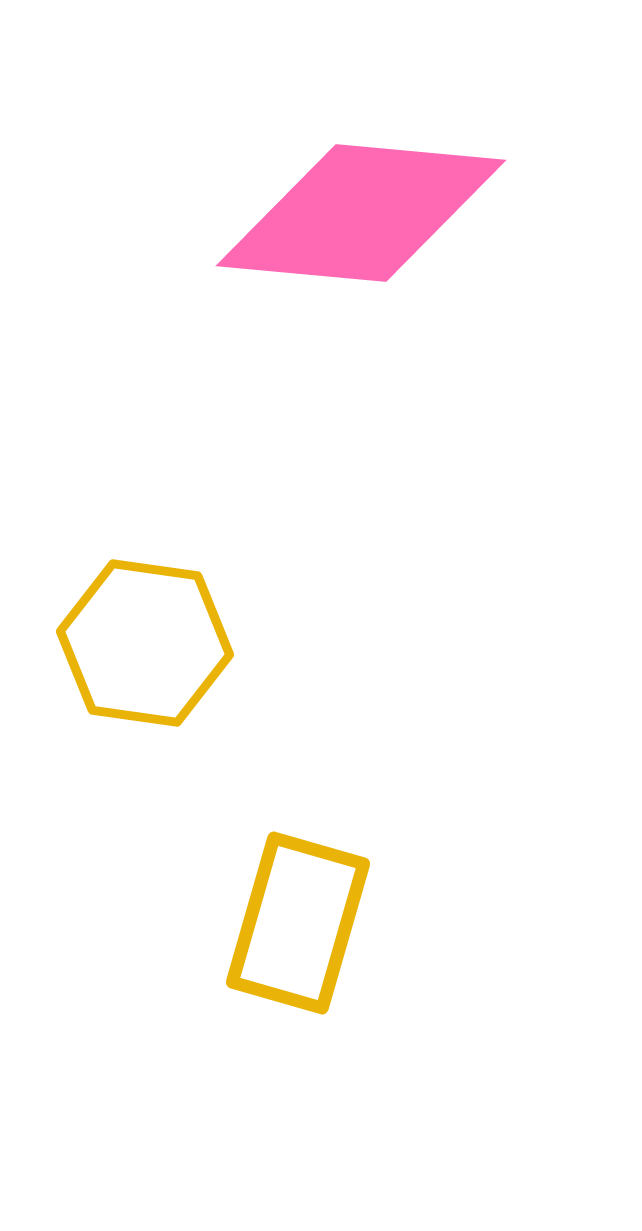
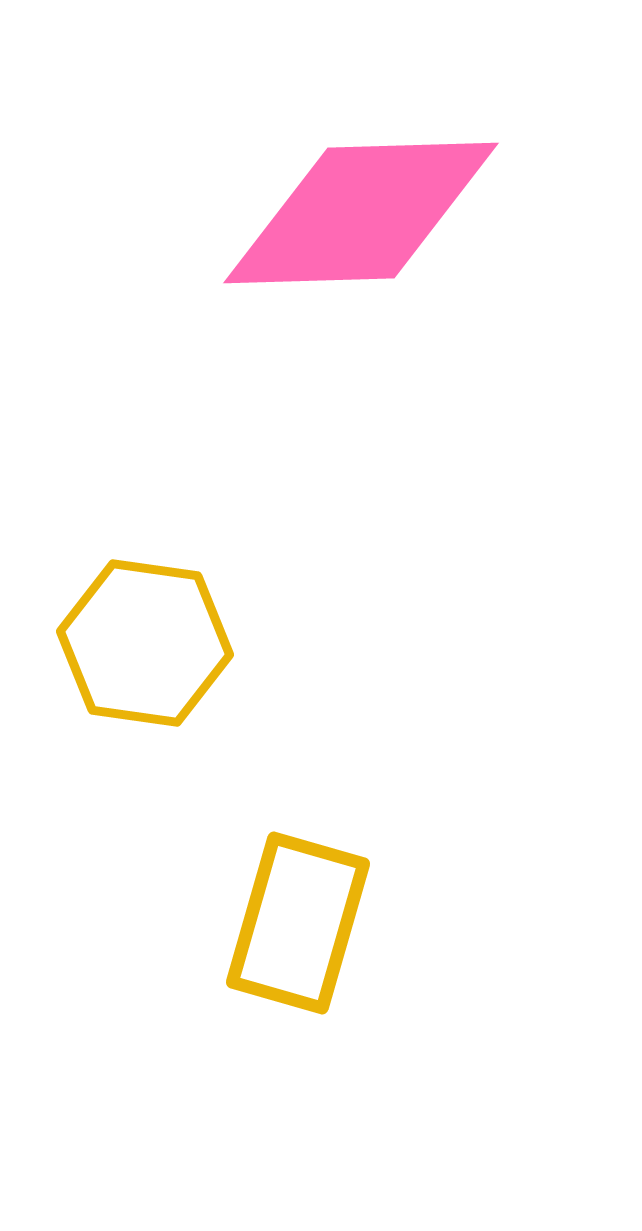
pink diamond: rotated 7 degrees counterclockwise
